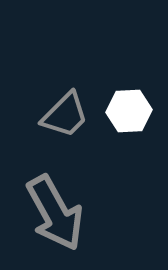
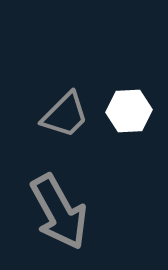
gray arrow: moved 4 px right, 1 px up
